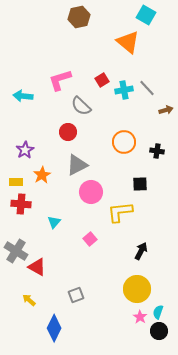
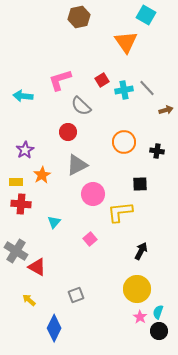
orange triangle: moved 2 px left; rotated 15 degrees clockwise
pink circle: moved 2 px right, 2 px down
